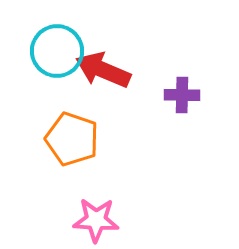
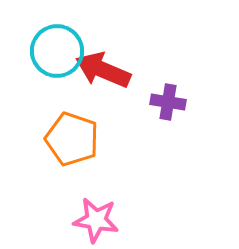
purple cross: moved 14 px left, 7 px down; rotated 8 degrees clockwise
pink star: rotated 6 degrees clockwise
